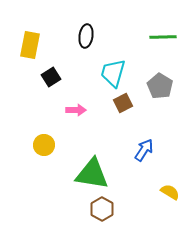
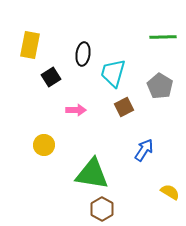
black ellipse: moved 3 px left, 18 px down
brown square: moved 1 px right, 4 px down
